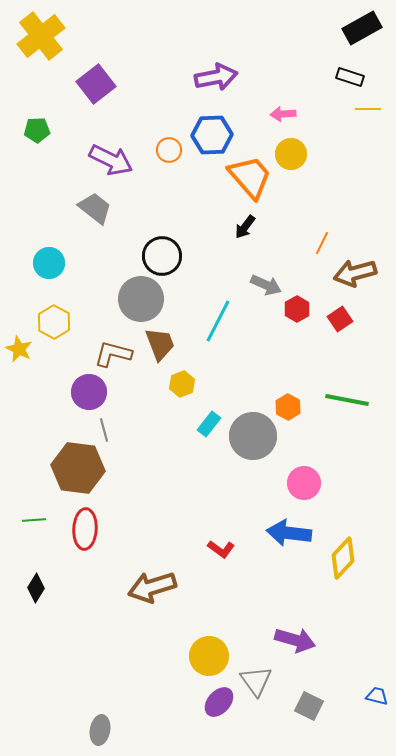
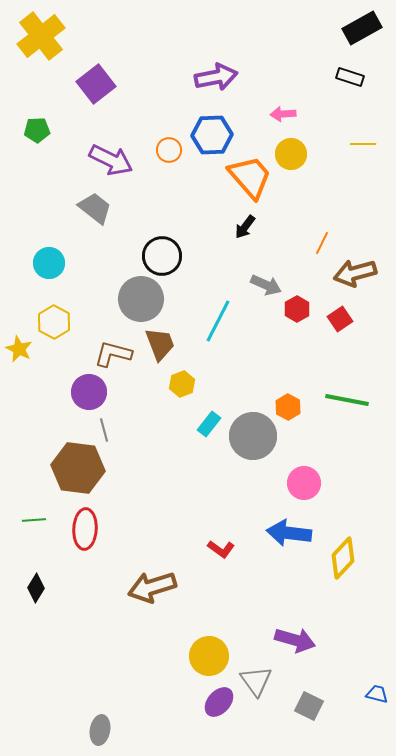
yellow line at (368, 109): moved 5 px left, 35 px down
blue trapezoid at (377, 696): moved 2 px up
